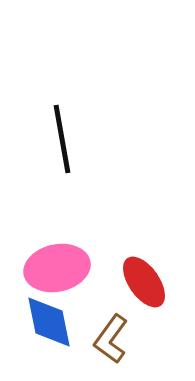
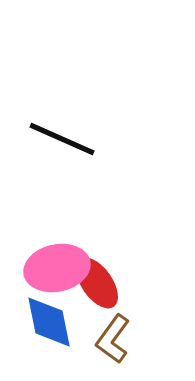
black line: rotated 56 degrees counterclockwise
red ellipse: moved 47 px left, 1 px down
brown L-shape: moved 2 px right
